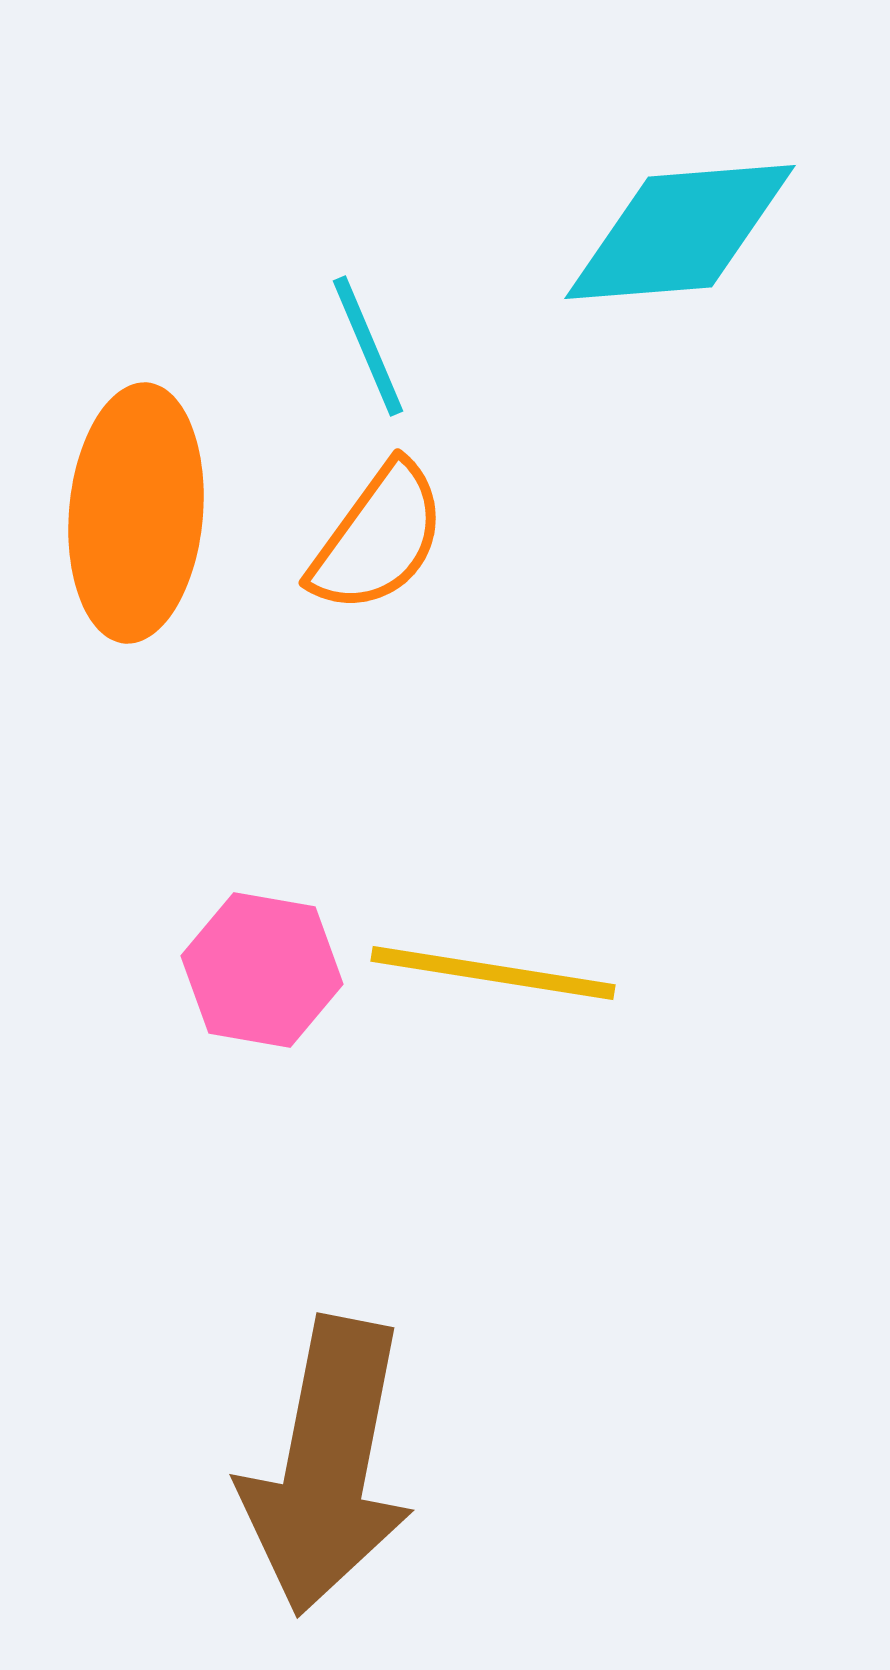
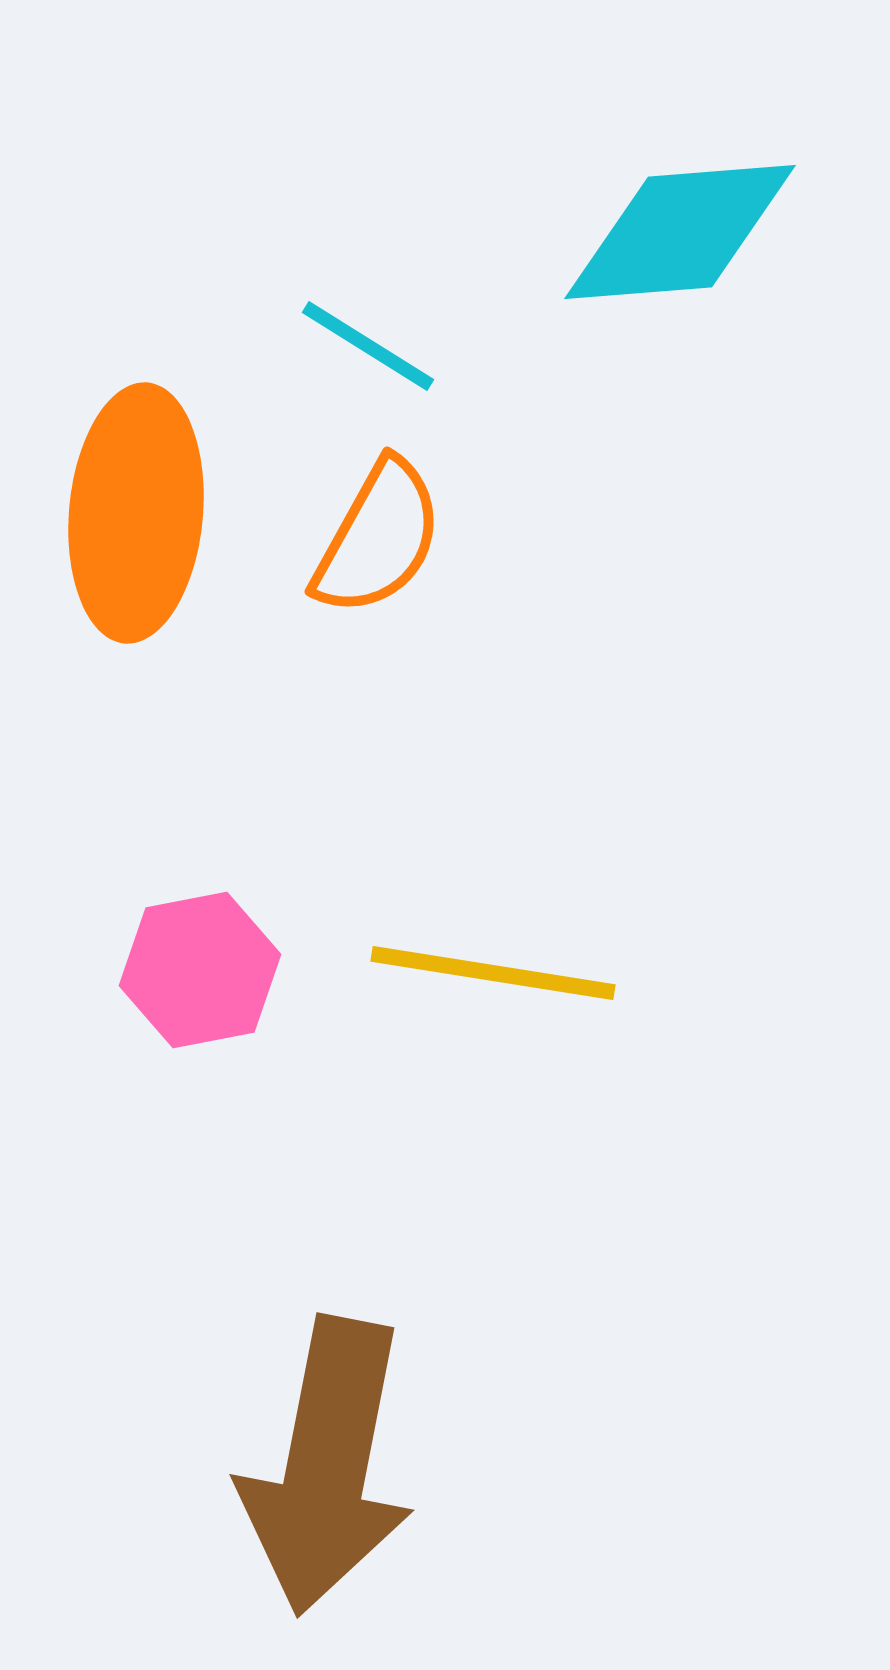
cyan line: rotated 35 degrees counterclockwise
orange semicircle: rotated 7 degrees counterclockwise
pink hexagon: moved 62 px left; rotated 21 degrees counterclockwise
